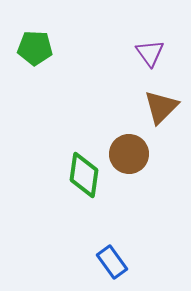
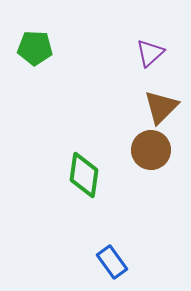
purple triangle: rotated 24 degrees clockwise
brown circle: moved 22 px right, 4 px up
